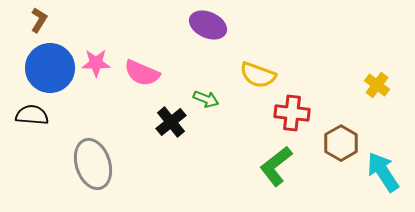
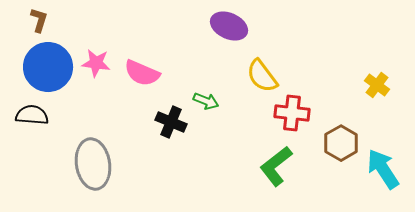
brown L-shape: rotated 15 degrees counterclockwise
purple ellipse: moved 21 px right, 1 px down
pink star: rotated 8 degrees clockwise
blue circle: moved 2 px left, 1 px up
yellow semicircle: moved 4 px right, 1 px down; rotated 33 degrees clockwise
green arrow: moved 2 px down
black cross: rotated 28 degrees counterclockwise
gray ellipse: rotated 9 degrees clockwise
cyan arrow: moved 3 px up
